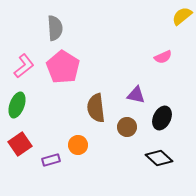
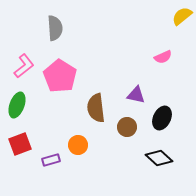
pink pentagon: moved 3 px left, 9 px down
red square: rotated 15 degrees clockwise
